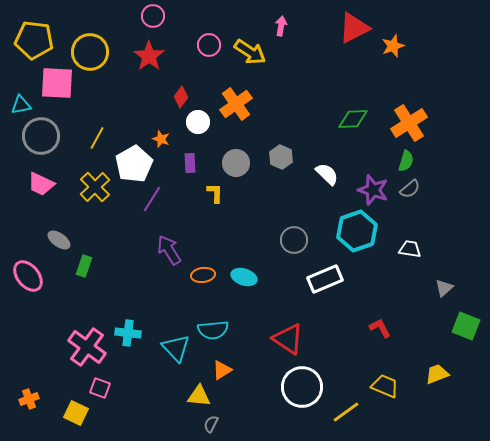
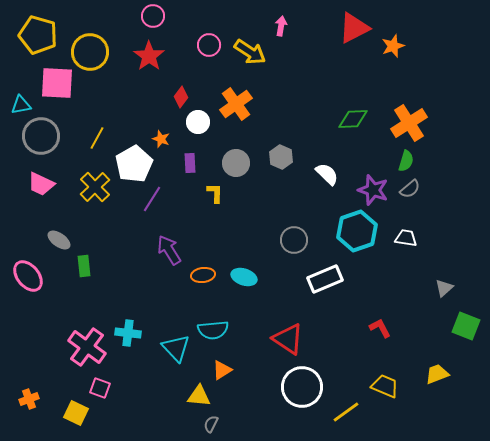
yellow pentagon at (34, 40): moved 4 px right, 5 px up; rotated 9 degrees clockwise
white trapezoid at (410, 249): moved 4 px left, 11 px up
green rectangle at (84, 266): rotated 25 degrees counterclockwise
